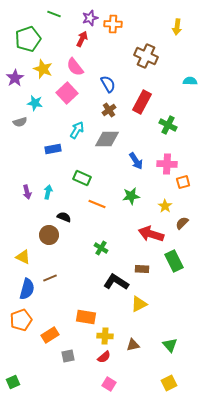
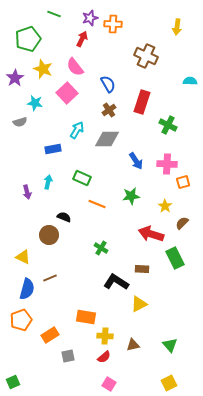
red rectangle at (142, 102): rotated 10 degrees counterclockwise
cyan arrow at (48, 192): moved 10 px up
green rectangle at (174, 261): moved 1 px right, 3 px up
